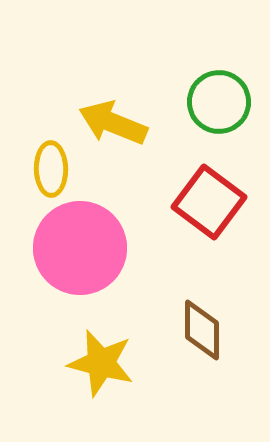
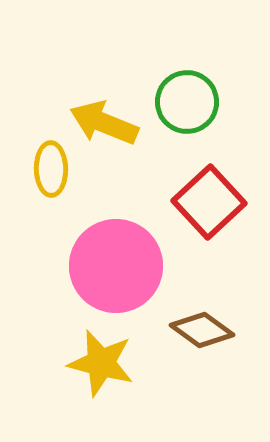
green circle: moved 32 px left
yellow arrow: moved 9 px left
red square: rotated 10 degrees clockwise
pink circle: moved 36 px right, 18 px down
brown diamond: rotated 54 degrees counterclockwise
